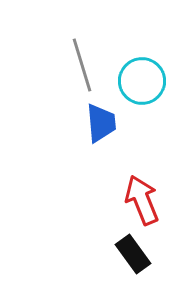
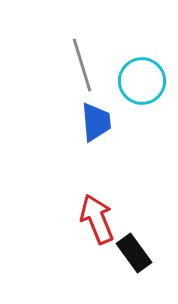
blue trapezoid: moved 5 px left, 1 px up
red arrow: moved 45 px left, 19 px down
black rectangle: moved 1 px right, 1 px up
